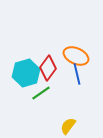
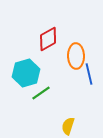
orange ellipse: rotated 65 degrees clockwise
red diamond: moved 29 px up; rotated 25 degrees clockwise
blue line: moved 12 px right
yellow semicircle: rotated 18 degrees counterclockwise
